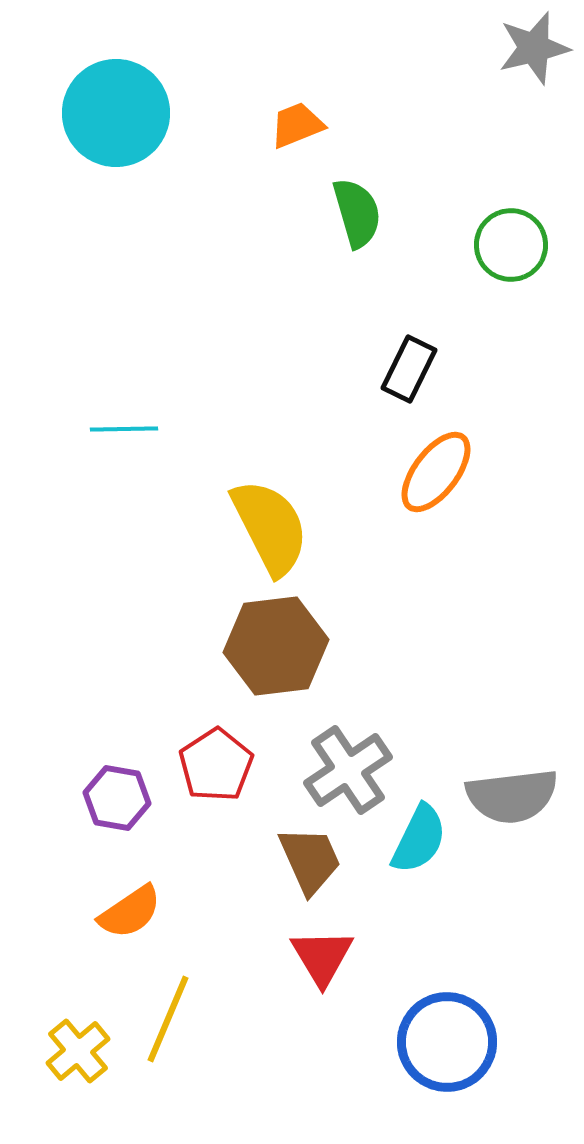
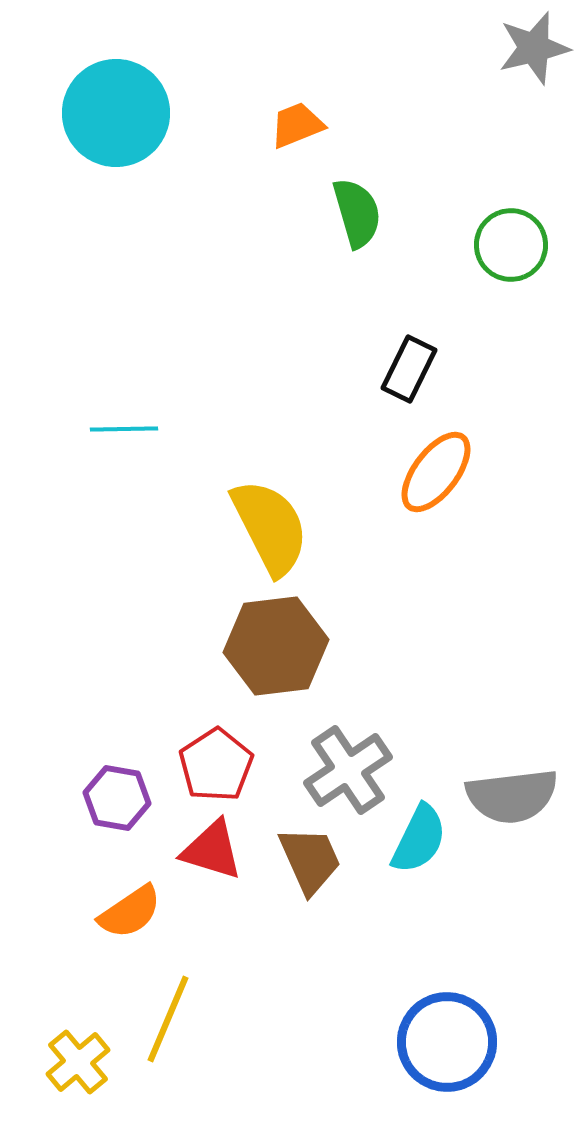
red triangle: moved 110 px left, 107 px up; rotated 42 degrees counterclockwise
yellow cross: moved 11 px down
